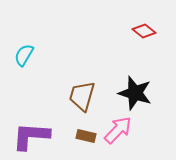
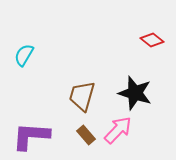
red diamond: moved 8 px right, 9 px down
brown rectangle: moved 1 px up; rotated 36 degrees clockwise
